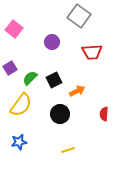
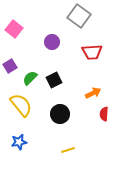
purple square: moved 2 px up
orange arrow: moved 16 px right, 2 px down
yellow semicircle: rotated 75 degrees counterclockwise
